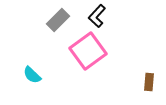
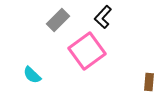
black L-shape: moved 6 px right, 1 px down
pink square: moved 1 px left
